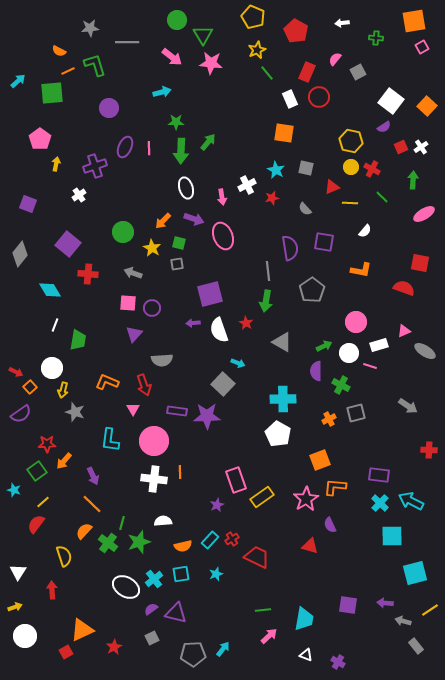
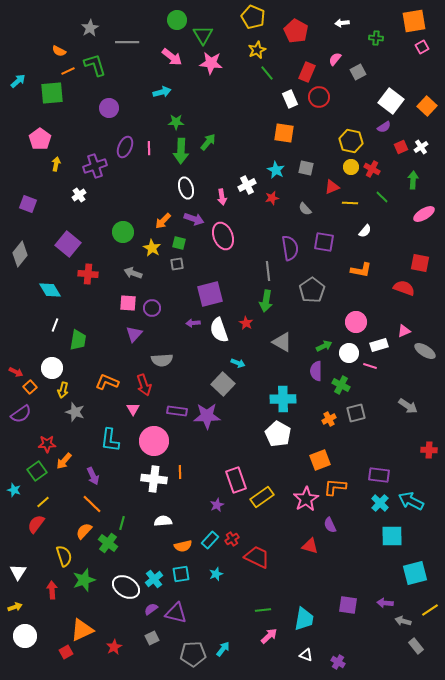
gray star at (90, 28): rotated 24 degrees counterclockwise
green star at (139, 542): moved 55 px left, 38 px down
